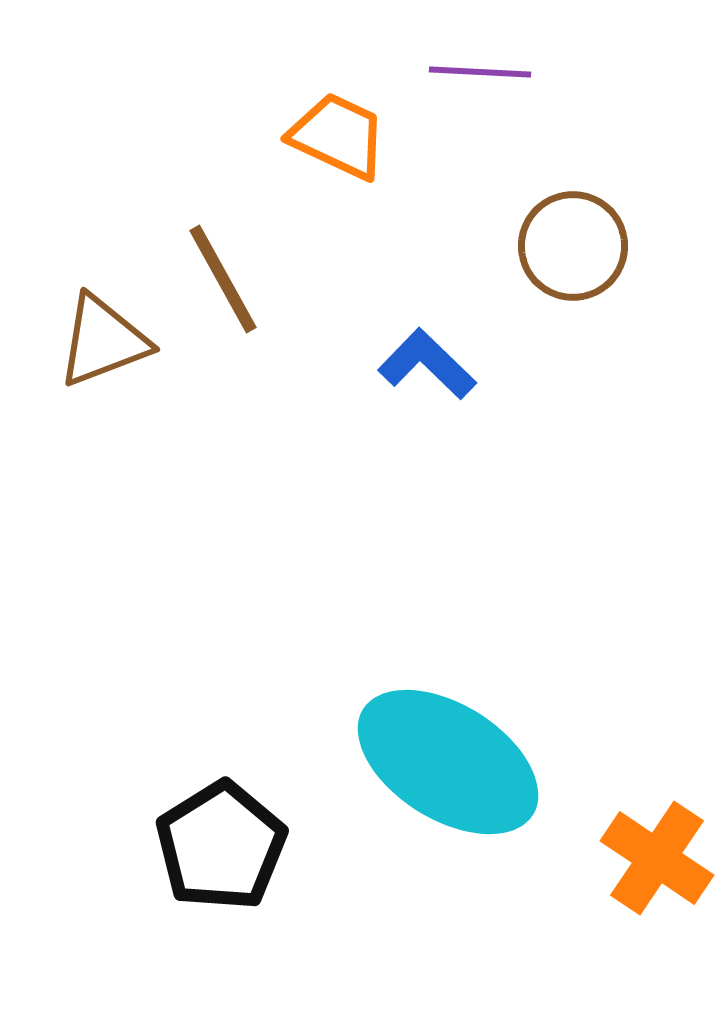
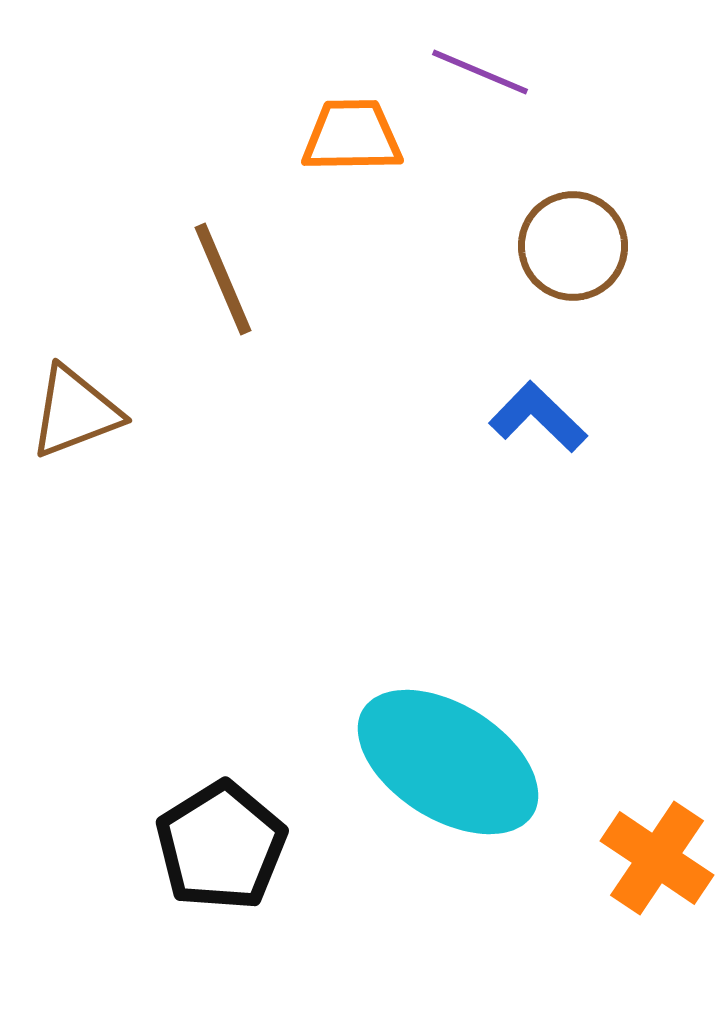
purple line: rotated 20 degrees clockwise
orange trapezoid: moved 14 px right; rotated 26 degrees counterclockwise
brown line: rotated 6 degrees clockwise
brown triangle: moved 28 px left, 71 px down
blue L-shape: moved 111 px right, 53 px down
